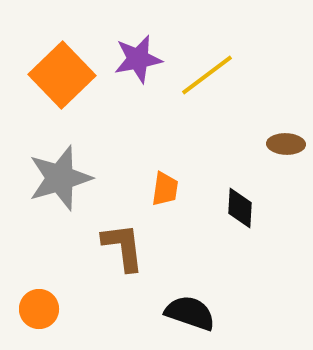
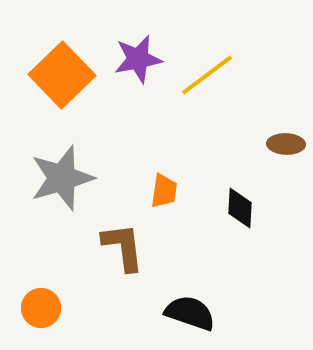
gray star: moved 2 px right
orange trapezoid: moved 1 px left, 2 px down
orange circle: moved 2 px right, 1 px up
